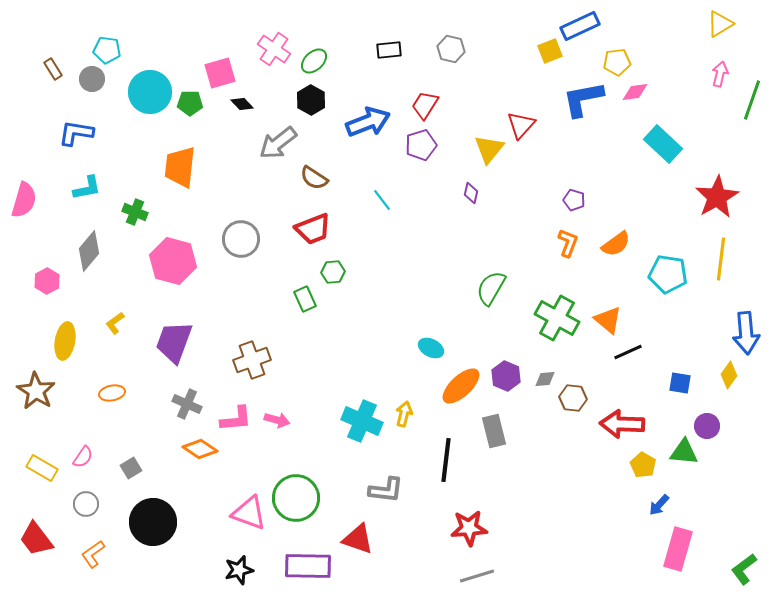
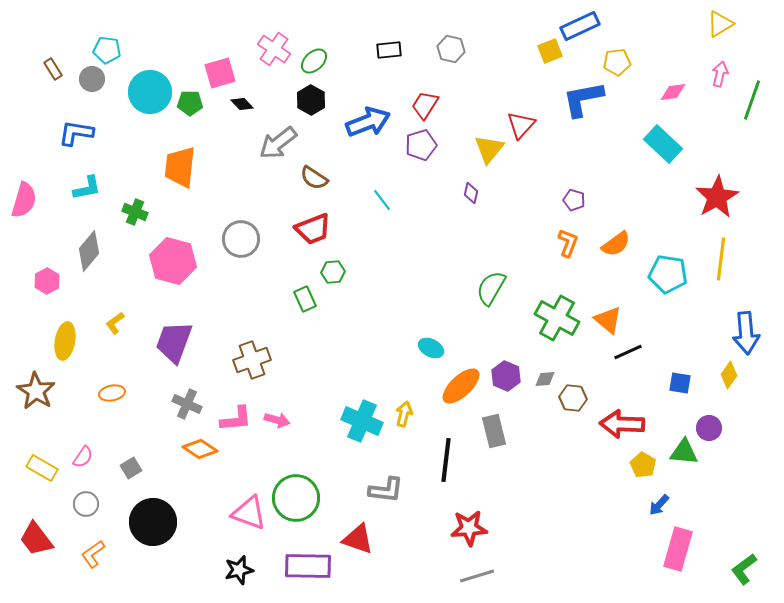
pink diamond at (635, 92): moved 38 px right
purple circle at (707, 426): moved 2 px right, 2 px down
